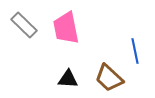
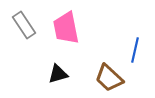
gray rectangle: rotated 12 degrees clockwise
blue line: moved 1 px up; rotated 25 degrees clockwise
black triangle: moved 10 px left, 5 px up; rotated 20 degrees counterclockwise
